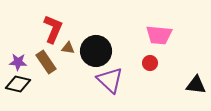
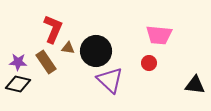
red circle: moved 1 px left
black triangle: moved 1 px left
